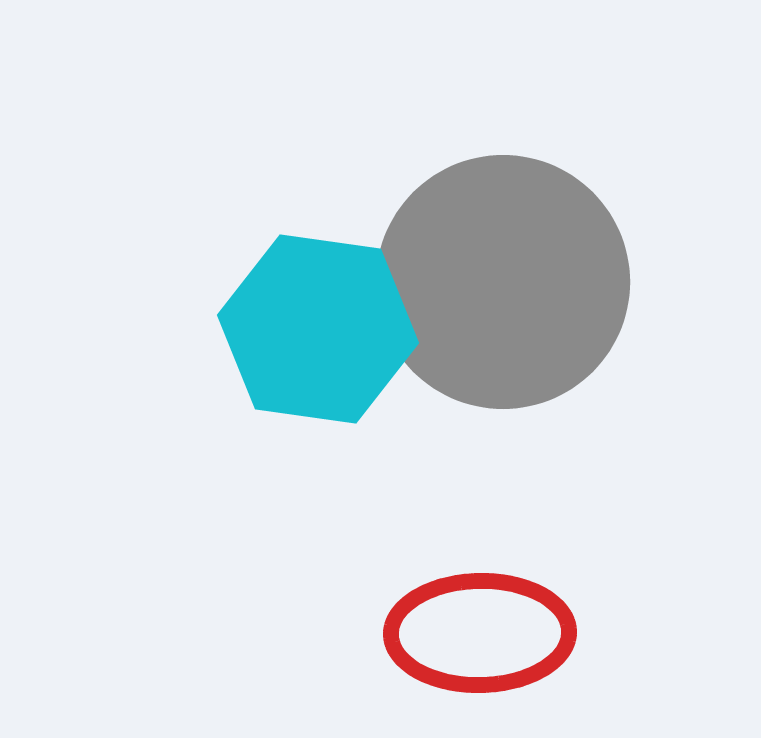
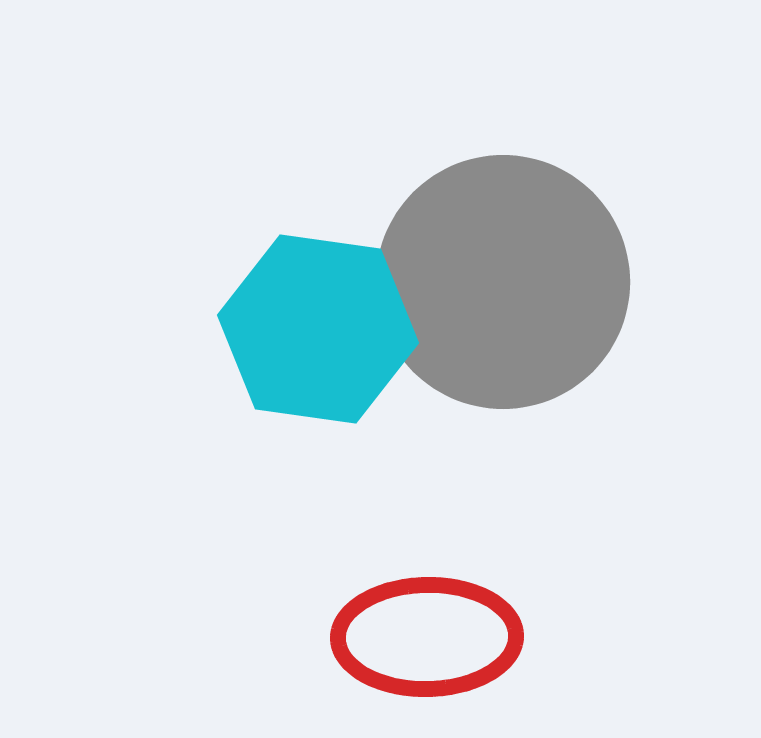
red ellipse: moved 53 px left, 4 px down
